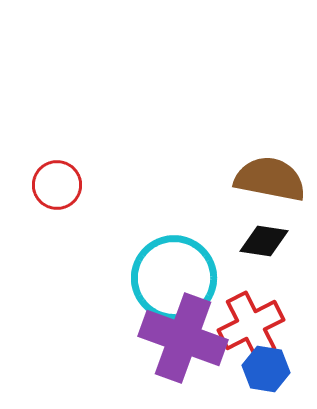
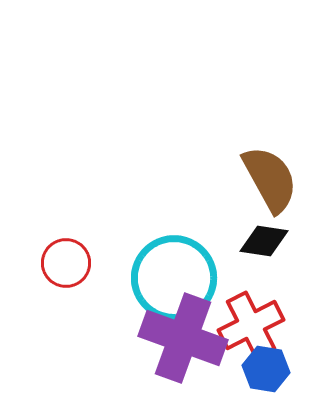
brown semicircle: rotated 50 degrees clockwise
red circle: moved 9 px right, 78 px down
